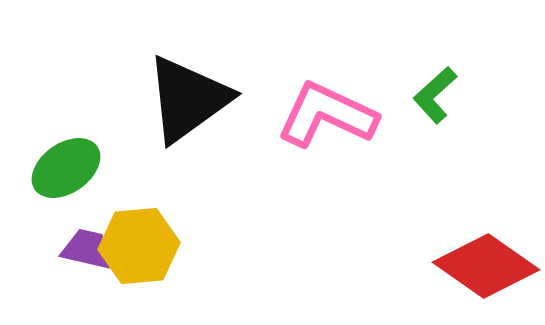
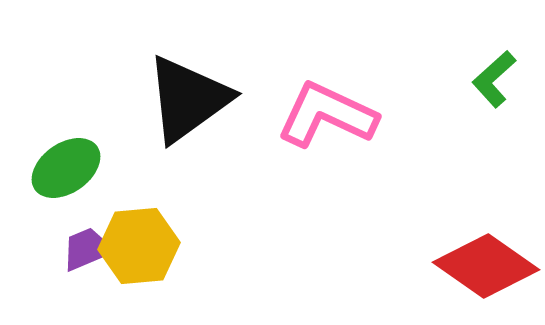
green L-shape: moved 59 px right, 16 px up
purple trapezoid: rotated 36 degrees counterclockwise
